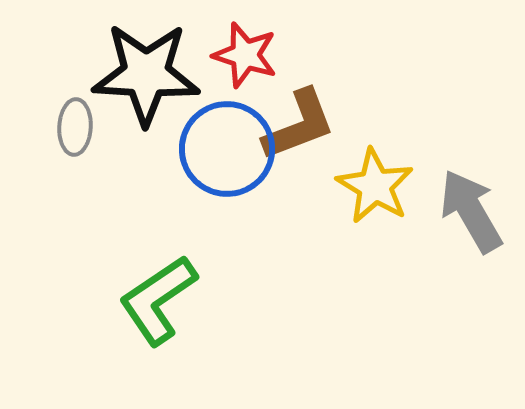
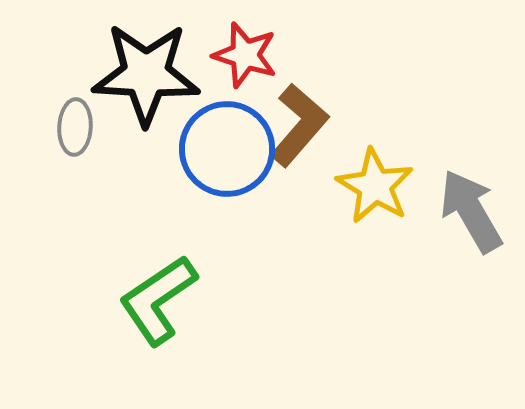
brown L-shape: rotated 28 degrees counterclockwise
